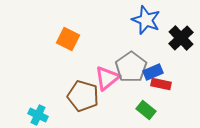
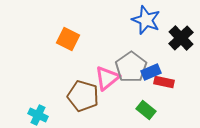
blue rectangle: moved 2 px left
red rectangle: moved 3 px right, 2 px up
